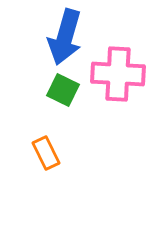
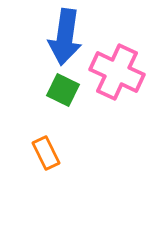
blue arrow: rotated 8 degrees counterclockwise
pink cross: moved 1 px left, 2 px up; rotated 22 degrees clockwise
